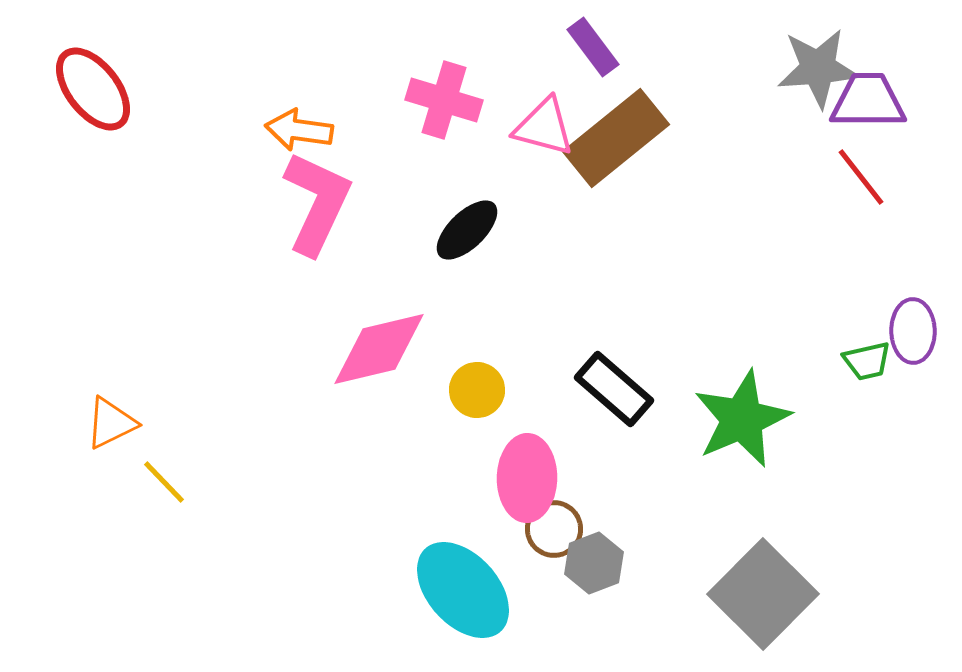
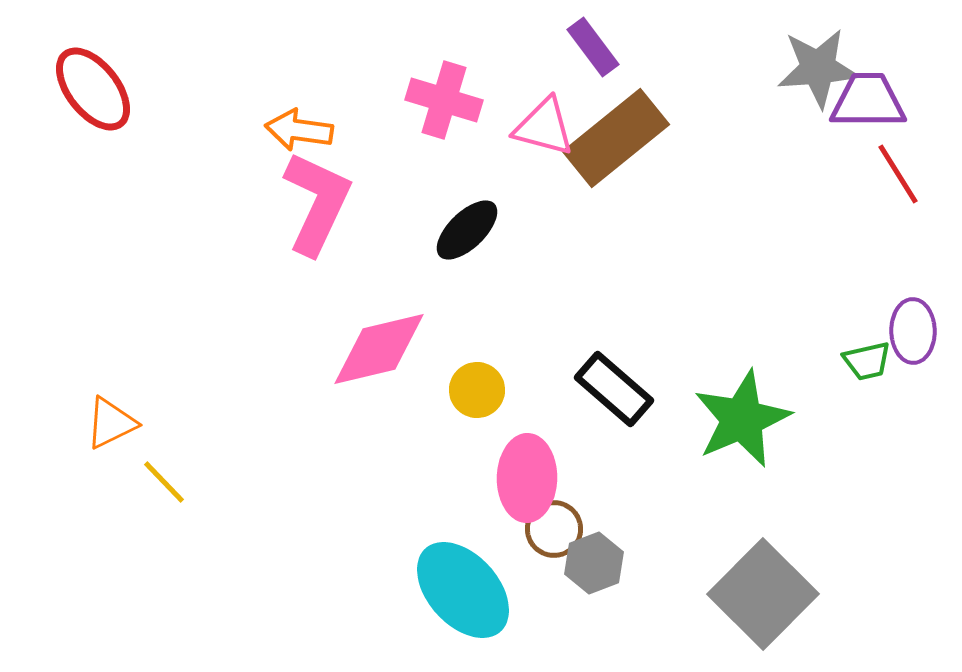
red line: moved 37 px right, 3 px up; rotated 6 degrees clockwise
